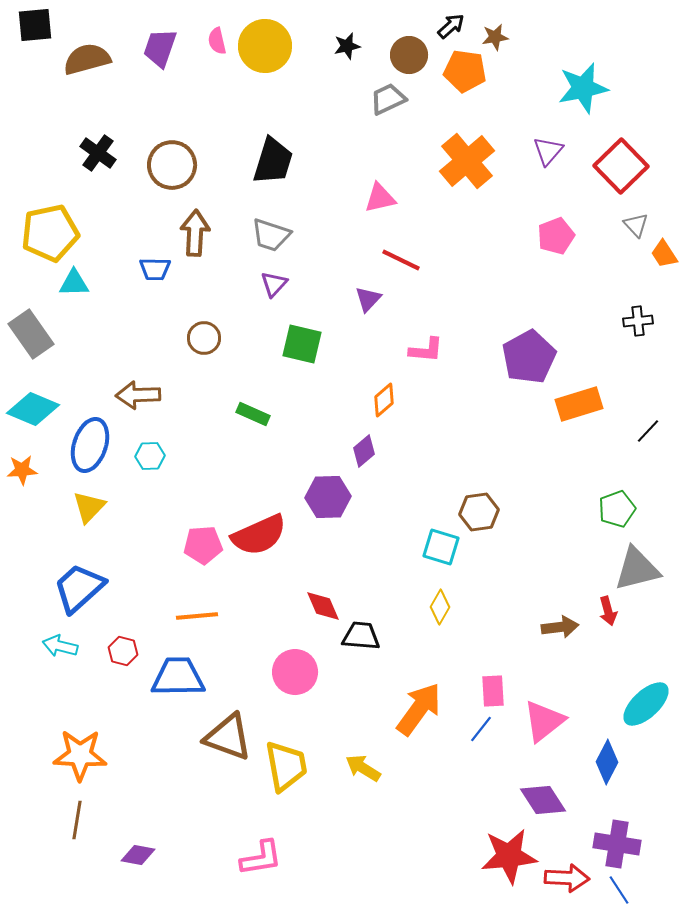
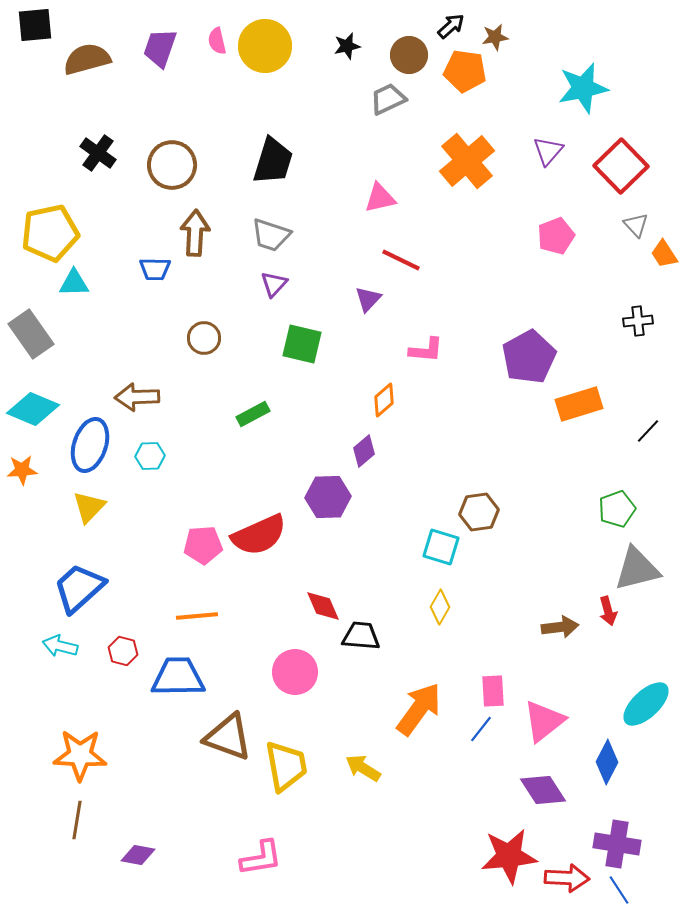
brown arrow at (138, 395): moved 1 px left, 2 px down
green rectangle at (253, 414): rotated 52 degrees counterclockwise
purple diamond at (543, 800): moved 10 px up
